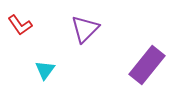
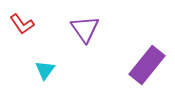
red L-shape: moved 2 px right, 1 px up
purple triangle: rotated 20 degrees counterclockwise
